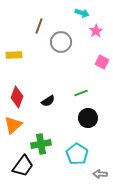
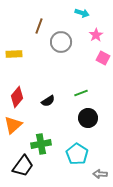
pink star: moved 4 px down
yellow rectangle: moved 1 px up
pink square: moved 1 px right, 4 px up
red diamond: rotated 20 degrees clockwise
